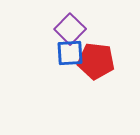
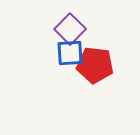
red pentagon: moved 1 px left, 4 px down
